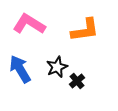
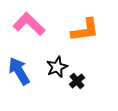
pink L-shape: rotated 12 degrees clockwise
blue arrow: moved 1 px left, 2 px down
